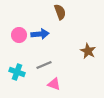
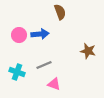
brown star: rotated 14 degrees counterclockwise
